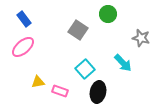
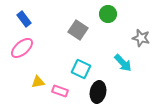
pink ellipse: moved 1 px left, 1 px down
cyan square: moved 4 px left; rotated 24 degrees counterclockwise
